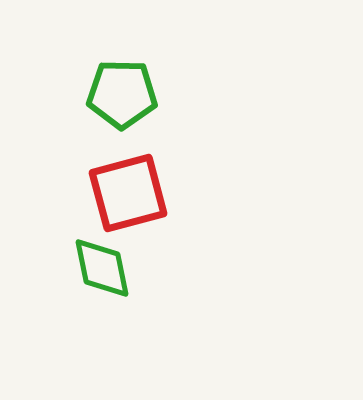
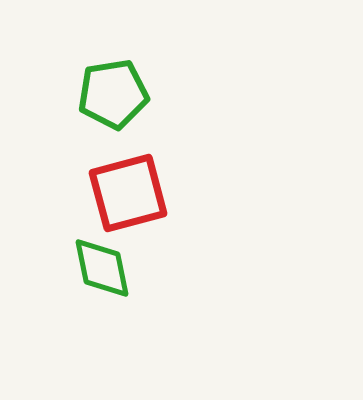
green pentagon: moved 9 px left; rotated 10 degrees counterclockwise
